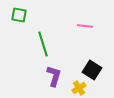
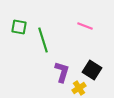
green square: moved 12 px down
pink line: rotated 14 degrees clockwise
green line: moved 4 px up
purple L-shape: moved 8 px right, 4 px up
